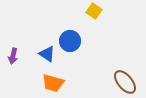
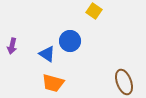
purple arrow: moved 1 px left, 10 px up
brown ellipse: moved 1 px left; rotated 20 degrees clockwise
